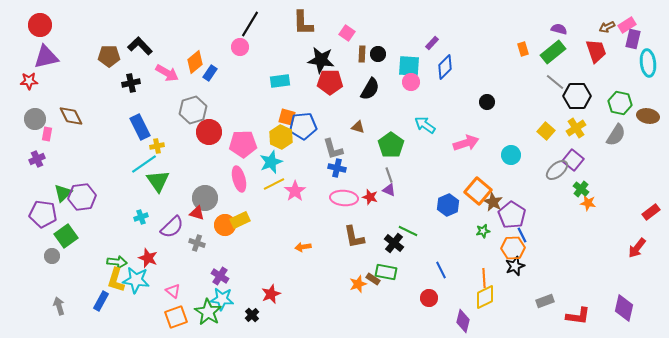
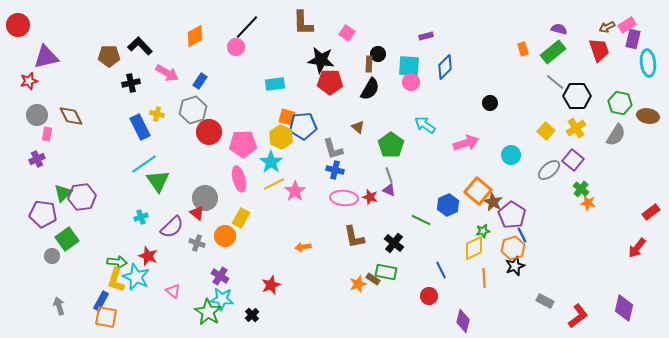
black line at (250, 24): moved 3 px left, 3 px down; rotated 12 degrees clockwise
red circle at (40, 25): moved 22 px left
purple rectangle at (432, 43): moved 6 px left, 7 px up; rotated 32 degrees clockwise
pink circle at (240, 47): moved 4 px left
red trapezoid at (596, 51): moved 3 px right, 1 px up
brown rectangle at (362, 54): moved 7 px right, 10 px down
orange diamond at (195, 62): moved 26 px up; rotated 10 degrees clockwise
blue rectangle at (210, 73): moved 10 px left, 8 px down
red star at (29, 81): rotated 12 degrees counterclockwise
cyan rectangle at (280, 81): moved 5 px left, 3 px down
black circle at (487, 102): moved 3 px right, 1 px down
gray circle at (35, 119): moved 2 px right, 4 px up
brown triangle at (358, 127): rotated 24 degrees clockwise
yellow cross at (157, 146): moved 32 px up; rotated 24 degrees clockwise
cyan star at (271, 162): rotated 15 degrees counterclockwise
blue cross at (337, 168): moved 2 px left, 2 px down
gray ellipse at (557, 170): moved 8 px left
red triangle at (197, 213): rotated 21 degrees clockwise
yellow rectangle at (240, 220): moved 1 px right, 2 px up; rotated 36 degrees counterclockwise
orange circle at (225, 225): moved 11 px down
green line at (408, 231): moved 13 px right, 11 px up
green square at (66, 236): moved 1 px right, 3 px down
orange hexagon at (513, 248): rotated 15 degrees counterclockwise
red star at (148, 258): moved 2 px up
cyan star at (136, 280): moved 3 px up; rotated 16 degrees clockwise
red star at (271, 294): moved 9 px up
yellow diamond at (485, 297): moved 11 px left, 49 px up
red circle at (429, 298): moved 2 px up
gray rectangle at (545, 301): rotated 48 degrees clockwise
red L-shape at (578, 316): rotated 45 degrees counterclockwise
orange square at (176, 317): moved 70 px left; rotated 30 degrees clockwise
